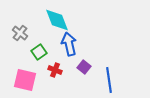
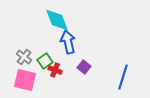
gray cross: moved 4 px right, 24 px down
blue arrow: moved 1 px left, 2 px up
green square: moved 6 px right, 9 px down
blue line: moved 14 px right, 3 px up; rotated 25 degrees clockwise
